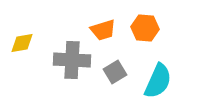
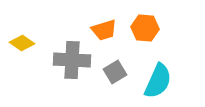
orange trapezoid: moved 1 px right
yellow diamond: rotated 45 degrees clockwise
